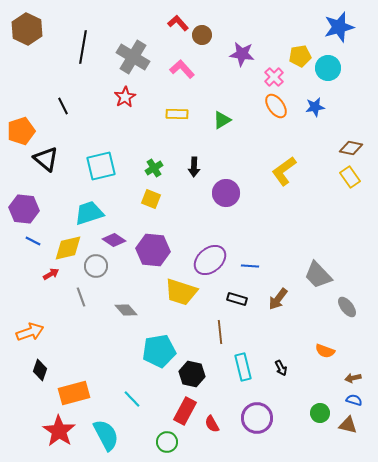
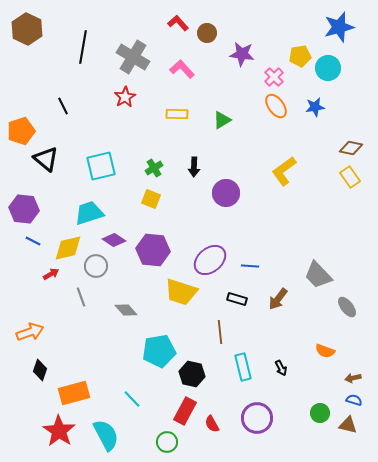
brown circle at (202, 35): moved 5 px right, 2 px up
